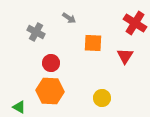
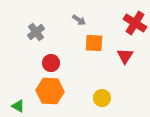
gray arrow: moved 10 px right, 2 px down
gray cross: rotated 24 degrees clockwise
orange square: moved 1 px right
green triangle: moved 1 px left, 1 px up
